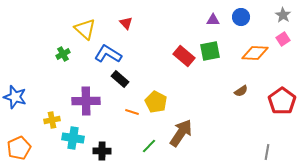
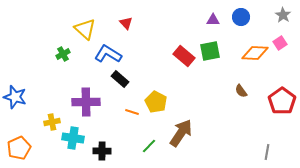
pink square: moved 3 px left, 4 px down
brown semicircle: rotated 88 degrees clockwise
purple cross: moved 1 px down
yellow cross: moved 2 px down
